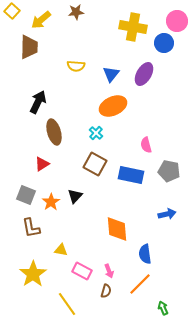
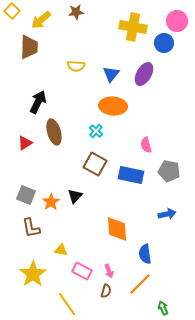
orange ellipse: rotated 28 degrees clockwise
cyan cross: moved 2 px up
red triangle: moved 17 px left, 21 px up
